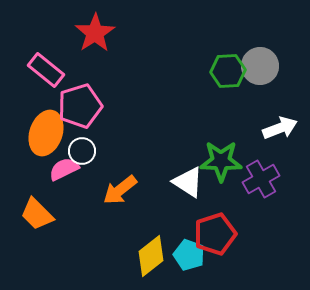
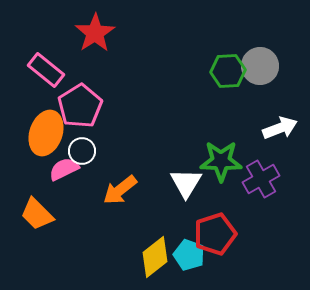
pink pentagon: rotated 15 degrees counterclockwise
white triangle: moved 2 px left, 1 px down; rotated 28 degrees clockwise
yellow diamond: moved 4 px right, 1 px down
